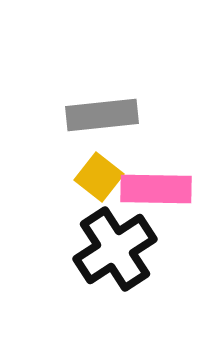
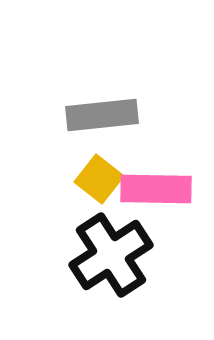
yellow square: moved 2 px down
black cross: moved 4 px left, 6 px down
